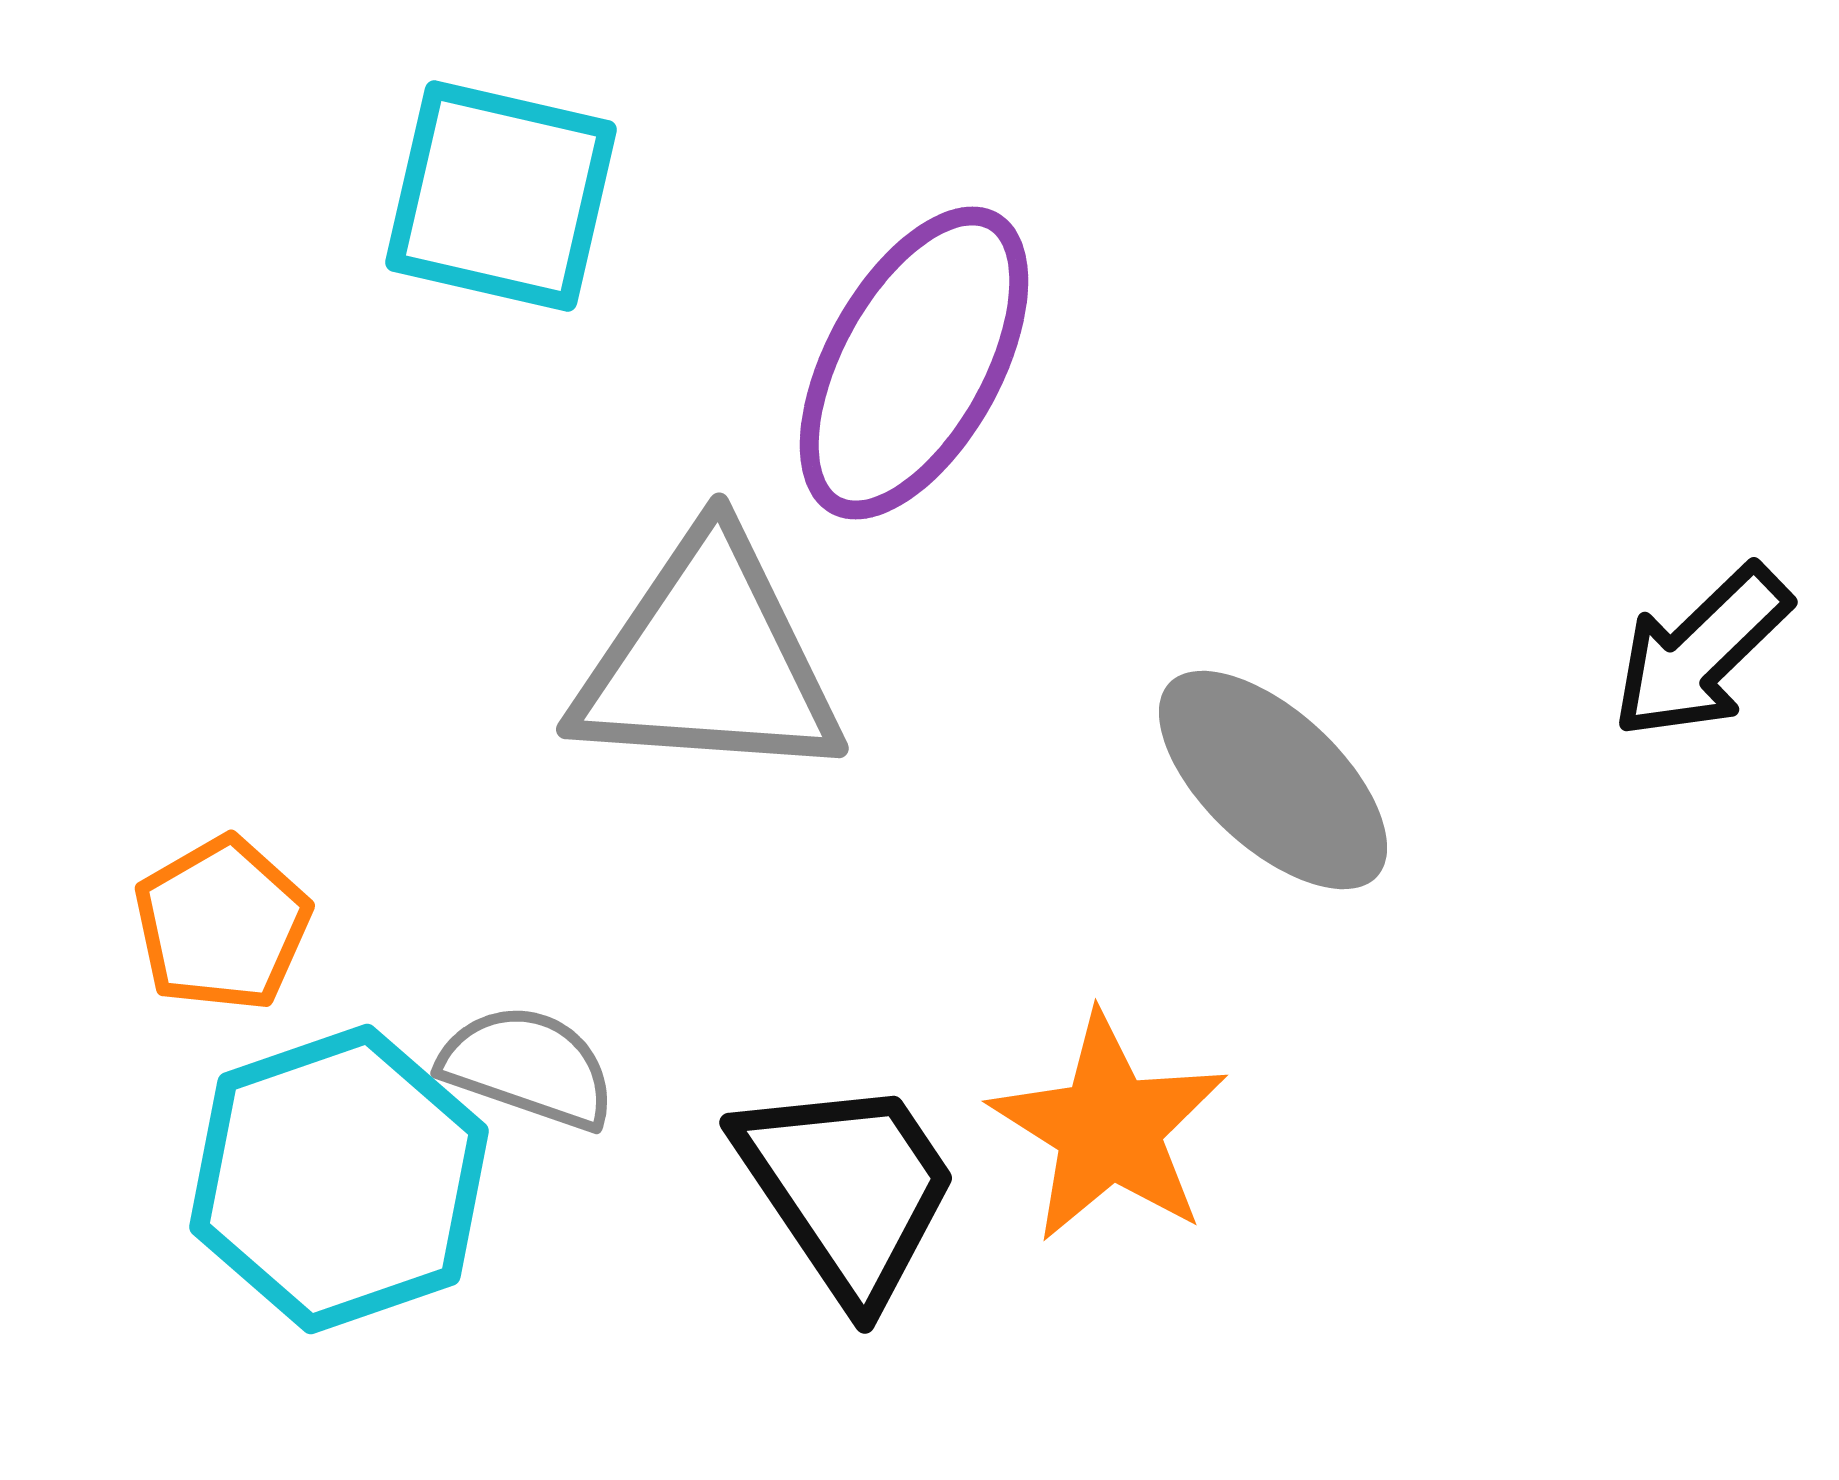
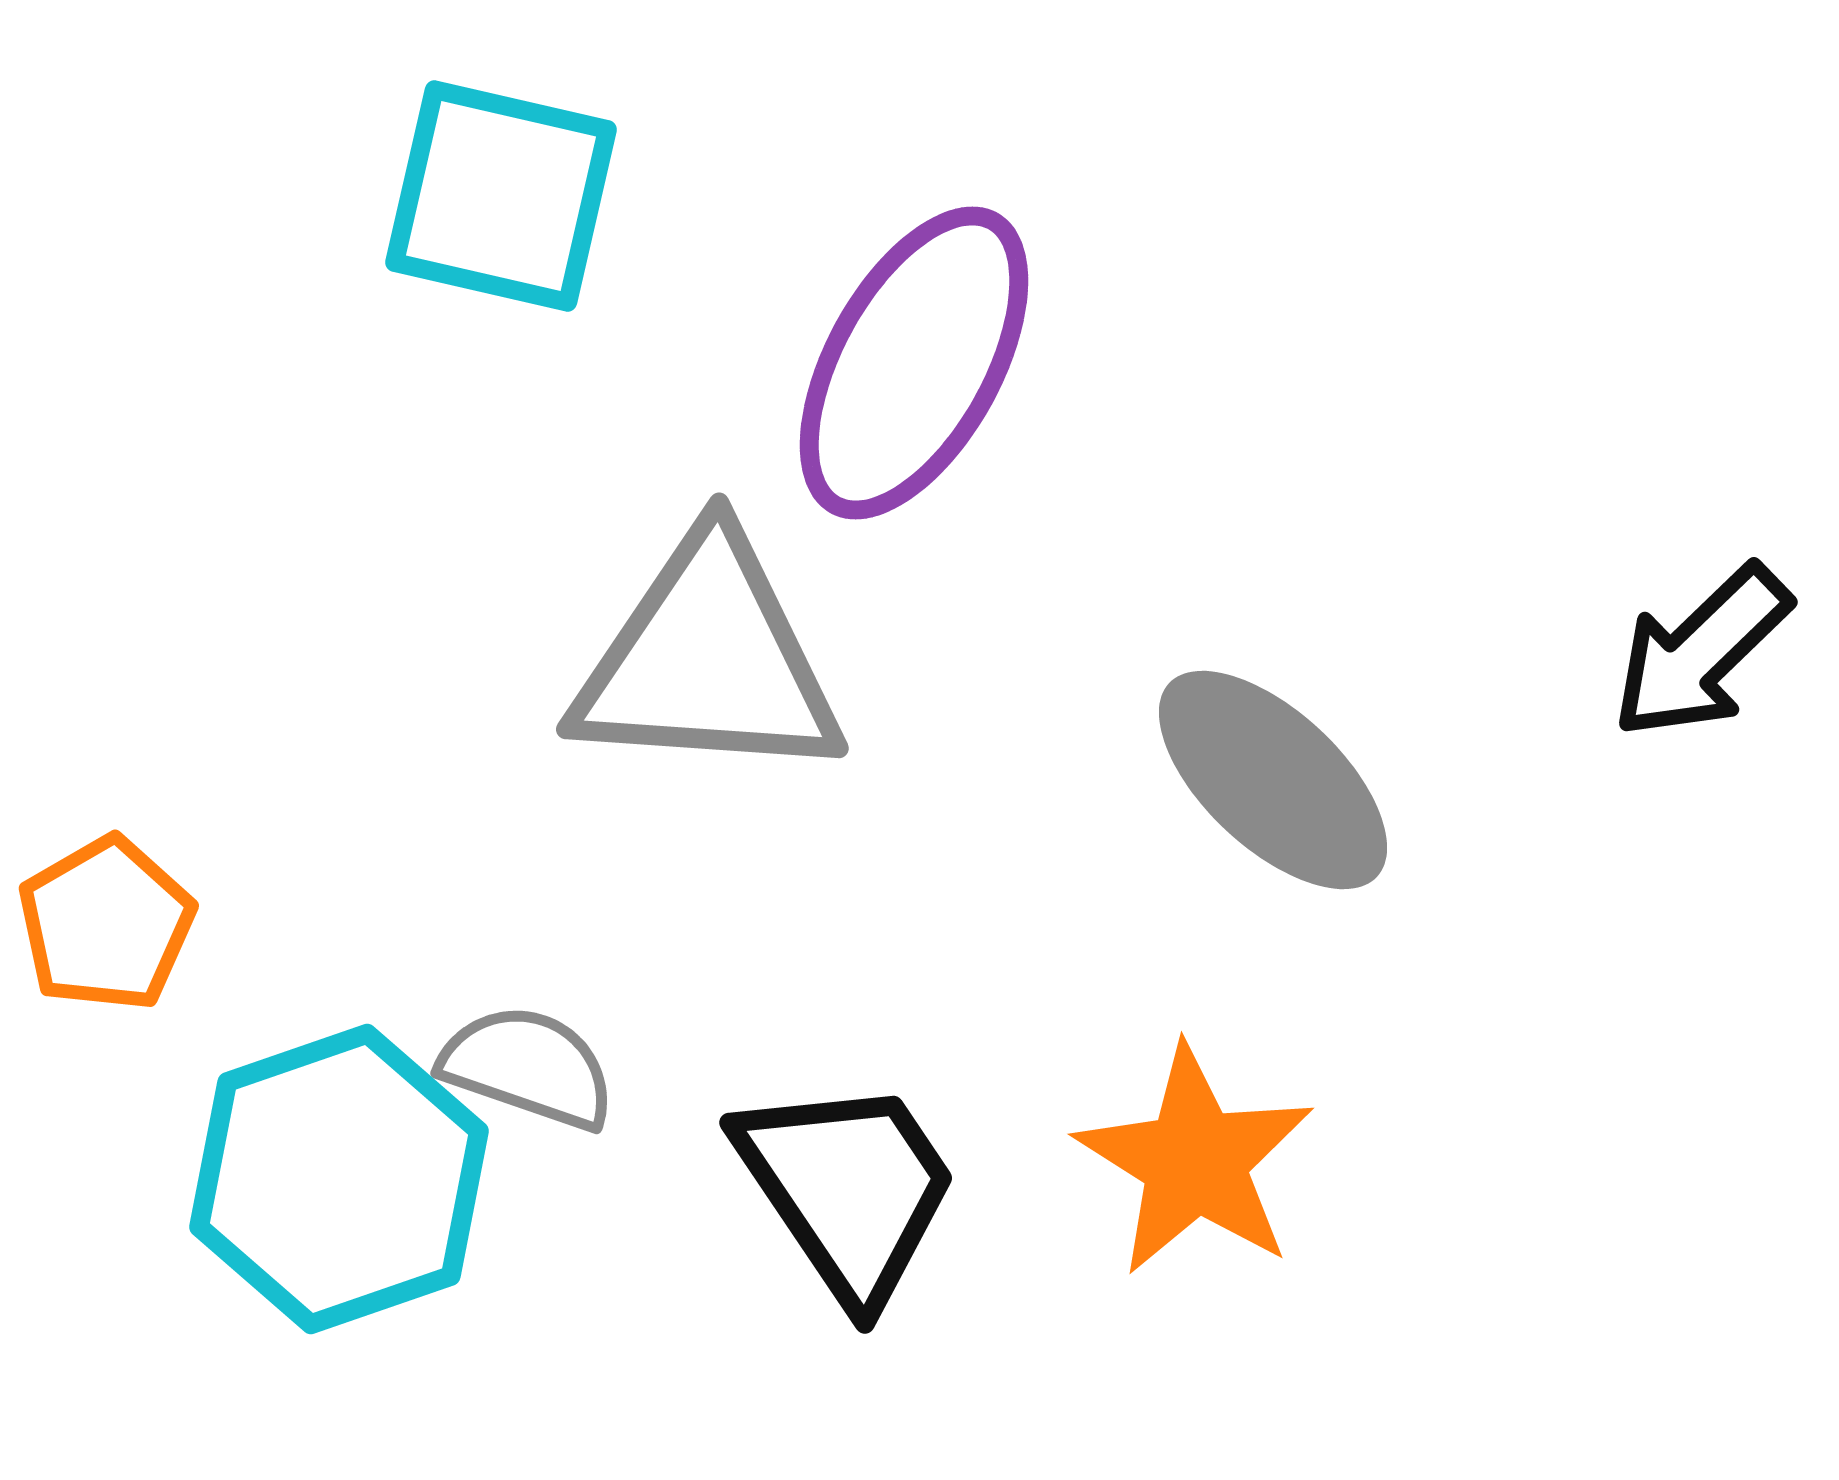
orange pentagon: moved 116 px left
orange star: moved 86 px right, 33 px down
